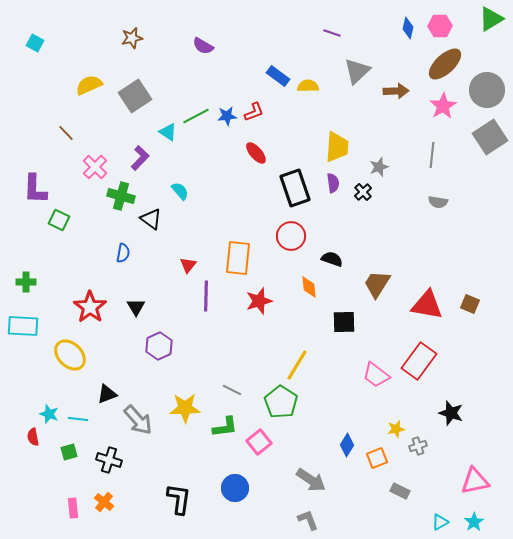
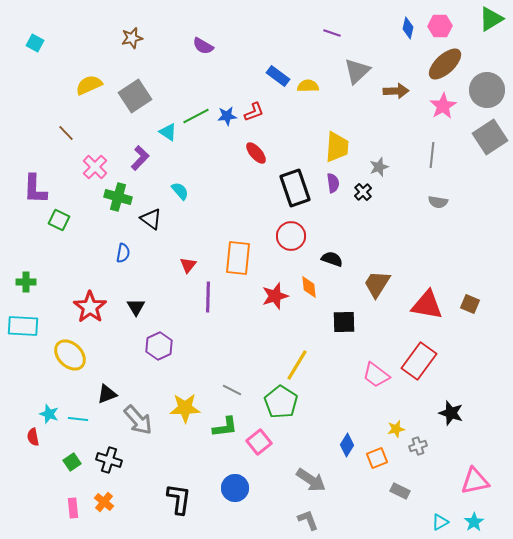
green cross at (121, 196): moved 3 px left, 1 px down
purple line at (206, 296): moved 2 px right, 1 px down
red star at (259, 301): moved 16 px right, 5 px up
green square at (69, 452): moved 3 px right, 10 px down; rotated 18 degrees counterclockwise
